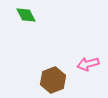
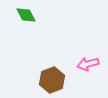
brown hexagon: moved 1 px left
